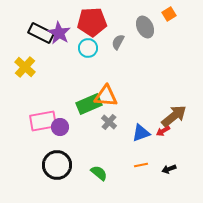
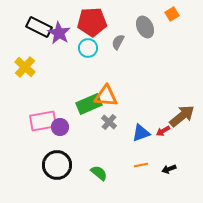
orange square: moved 3 px right
black rectangle: moved 2 px left, 6 px up
brown arrow: moved 8 px right
